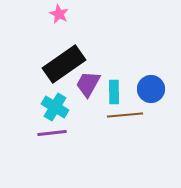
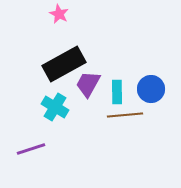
black rectangle: rotated 6 degrees clockwise
cyan rectangle: moved 3 px right
purple line: moved 21 px left, 16 px down; rotated 12 degrees counterclockwise
